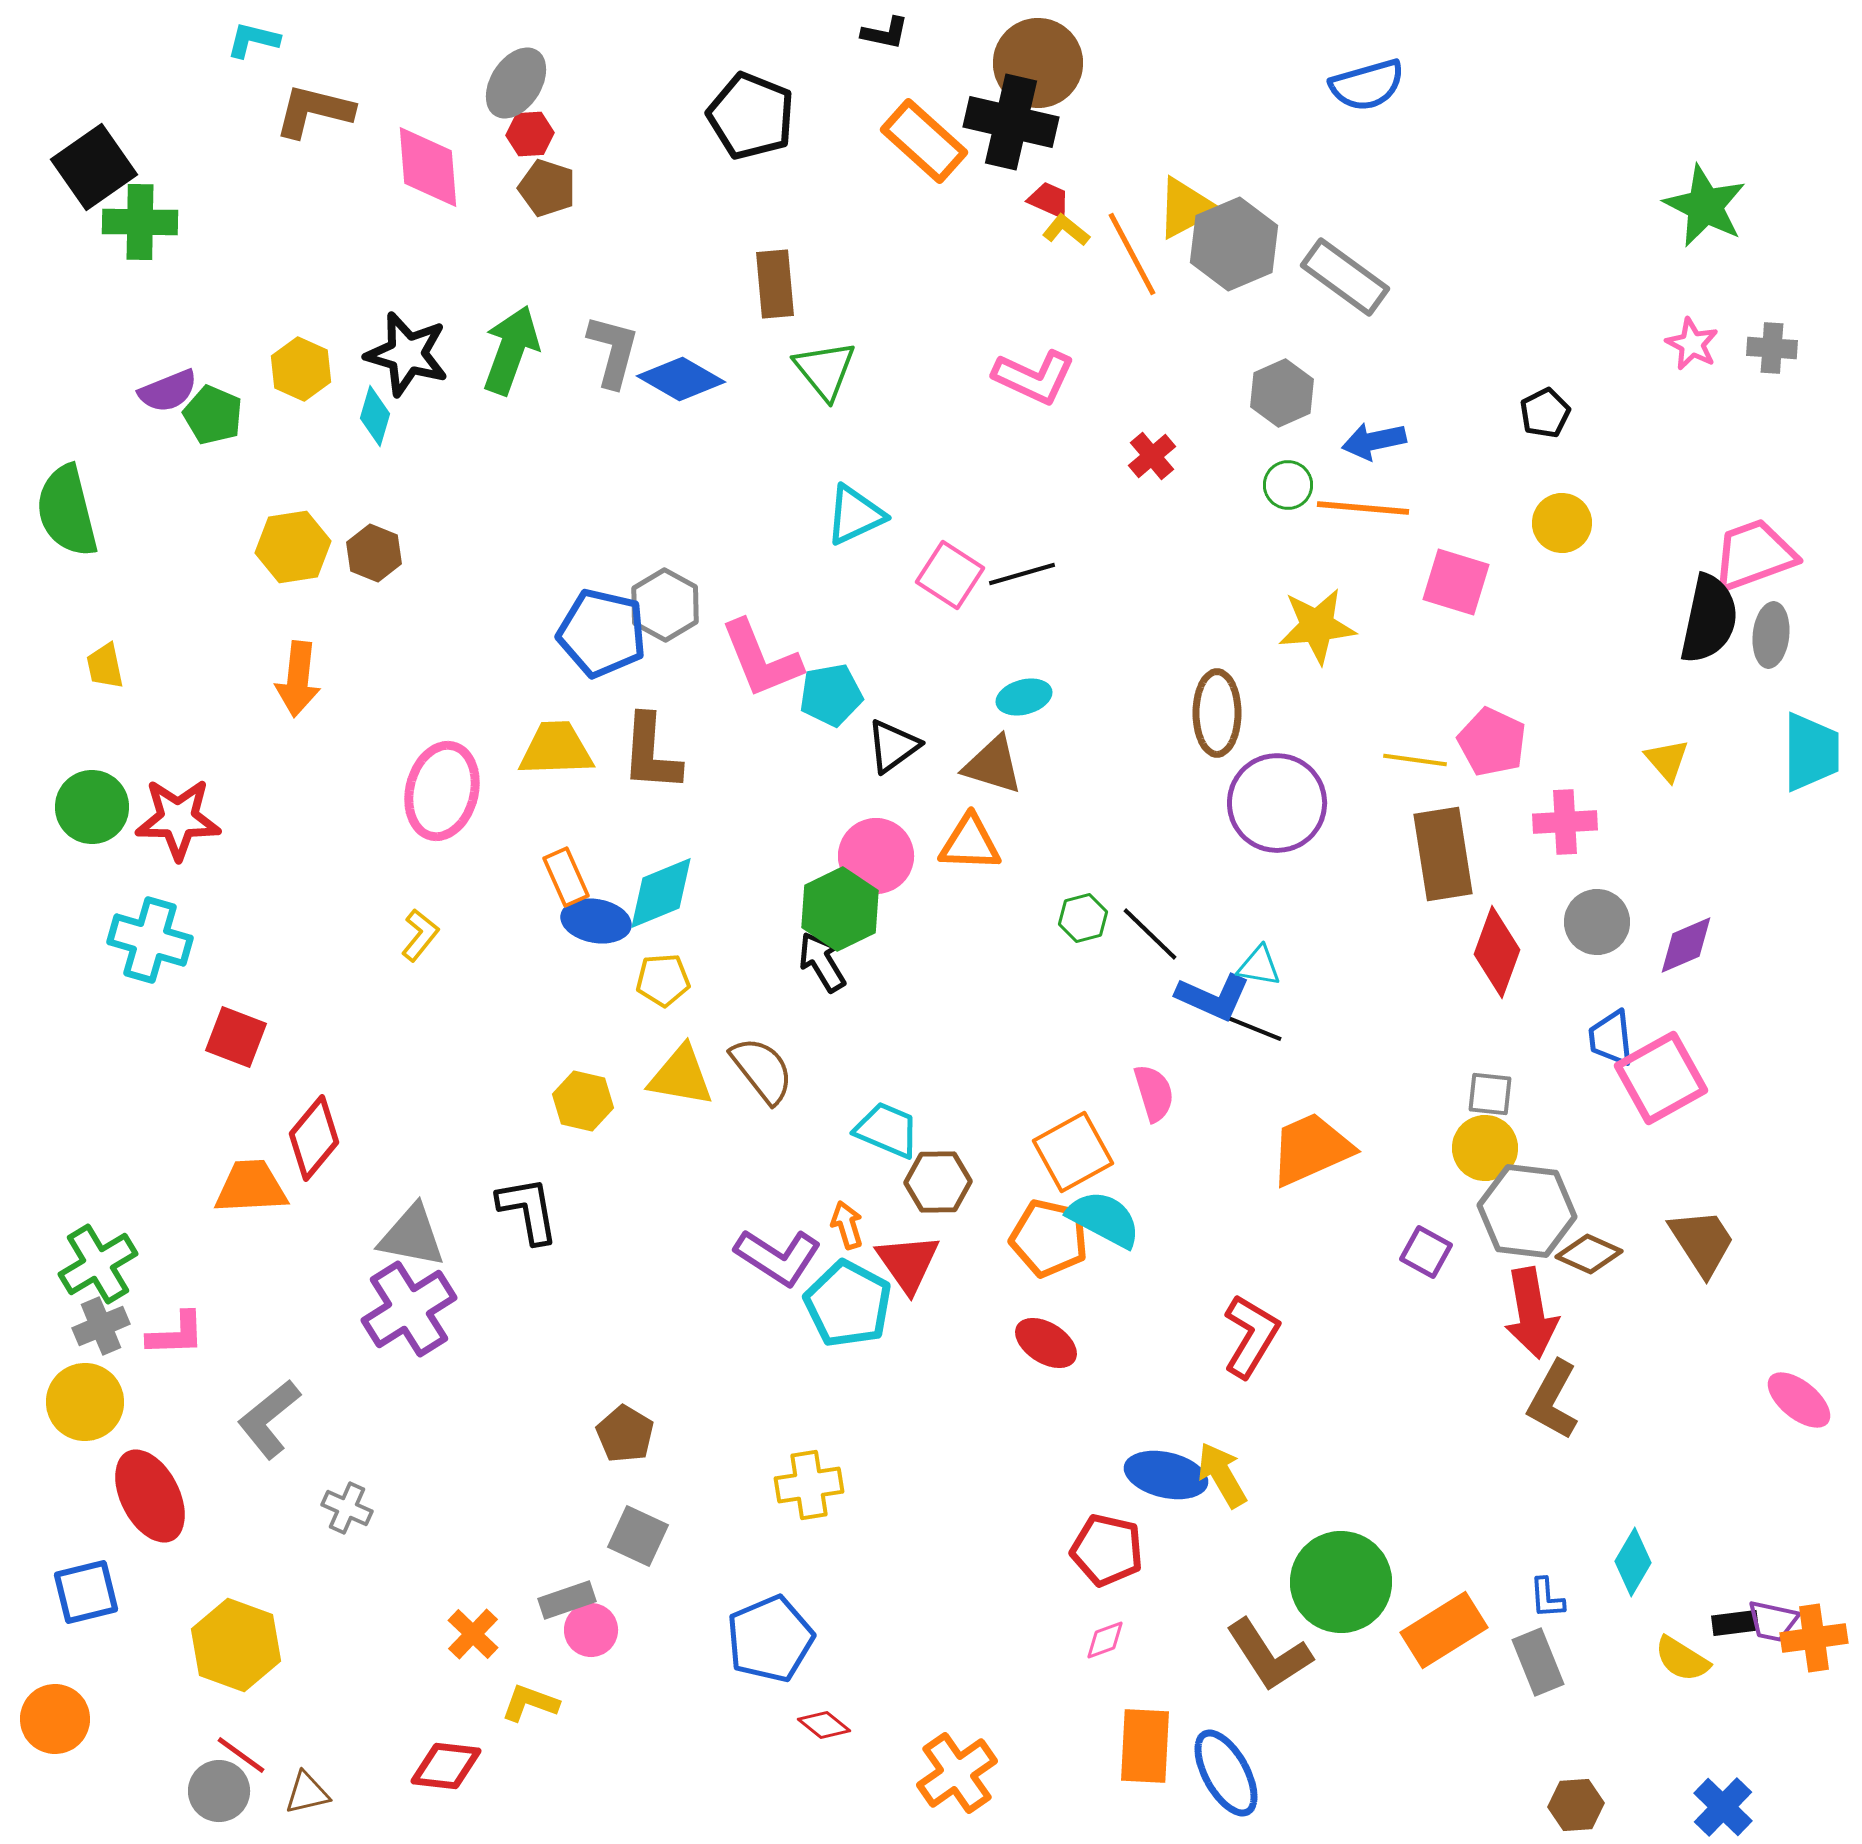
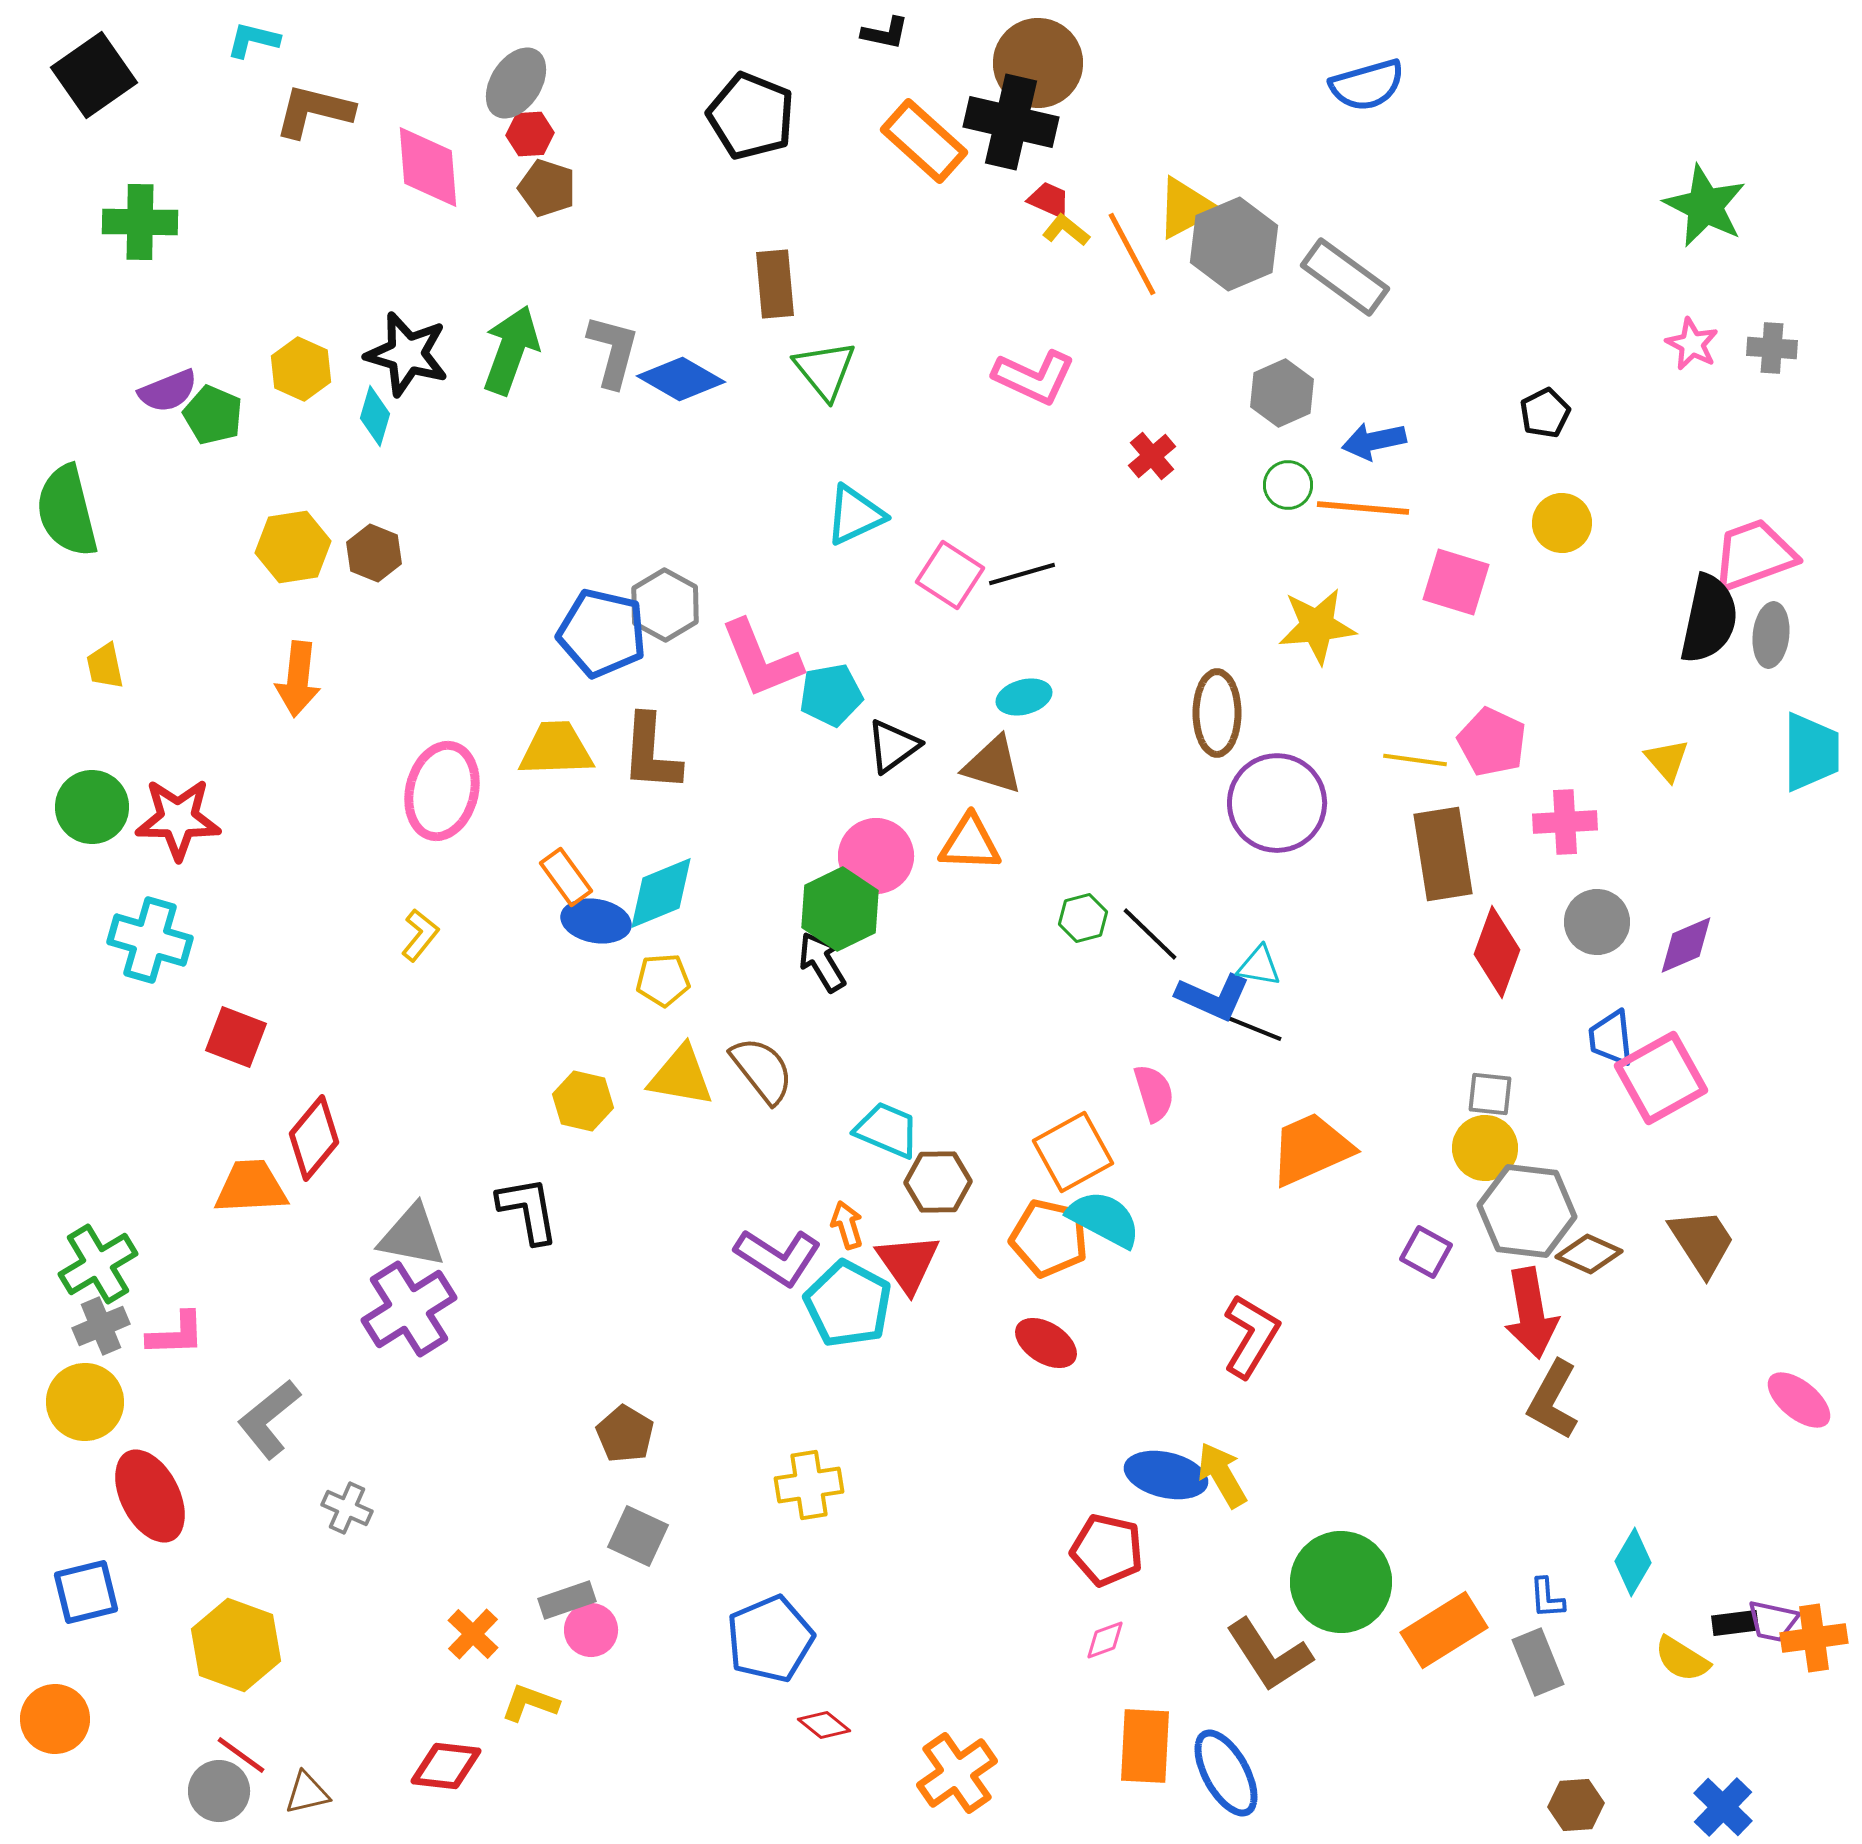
black square at (94, 167): moved 92 px up
orange rectangle at (566, 877): rotated 12 degrees counterclockwise
